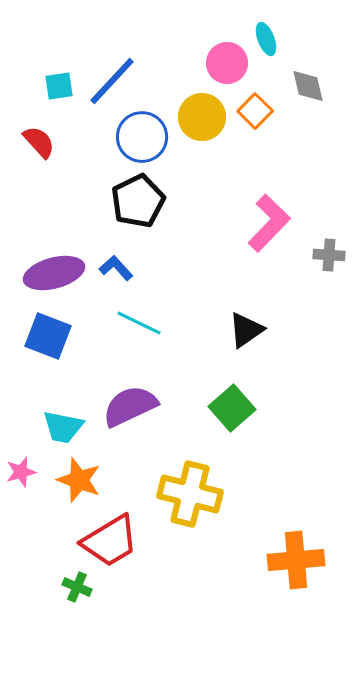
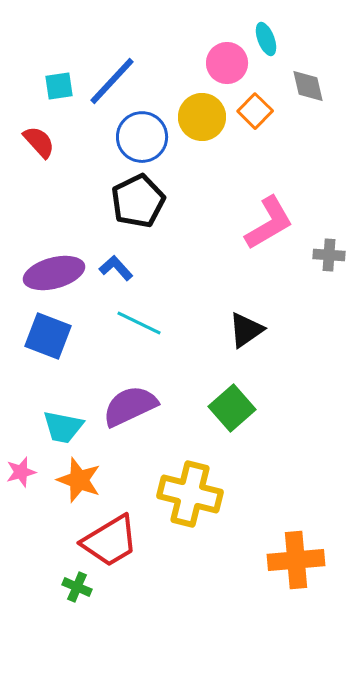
pink L-shape: rotated 16 degrees clockwise
